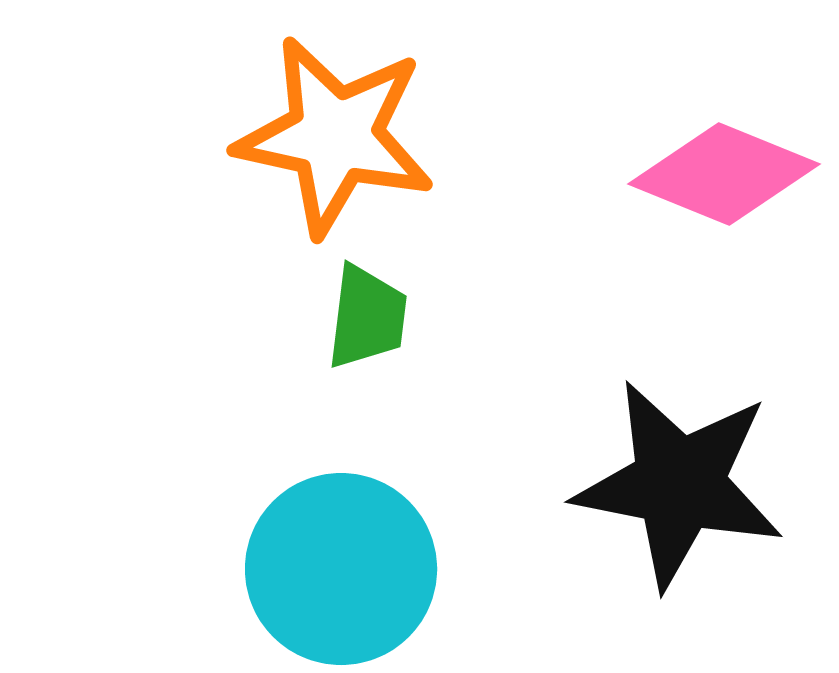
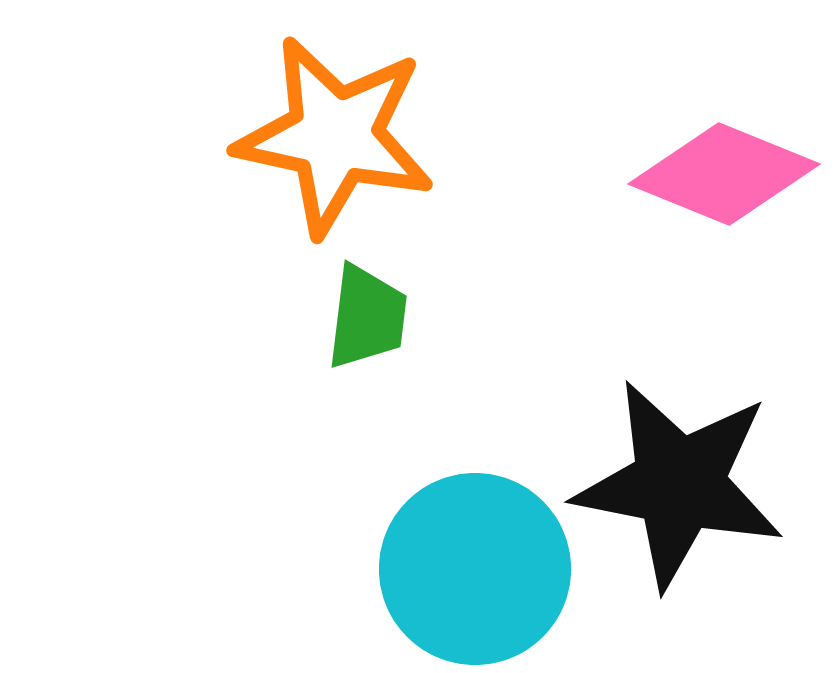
cyan circle: moved 134 px right
